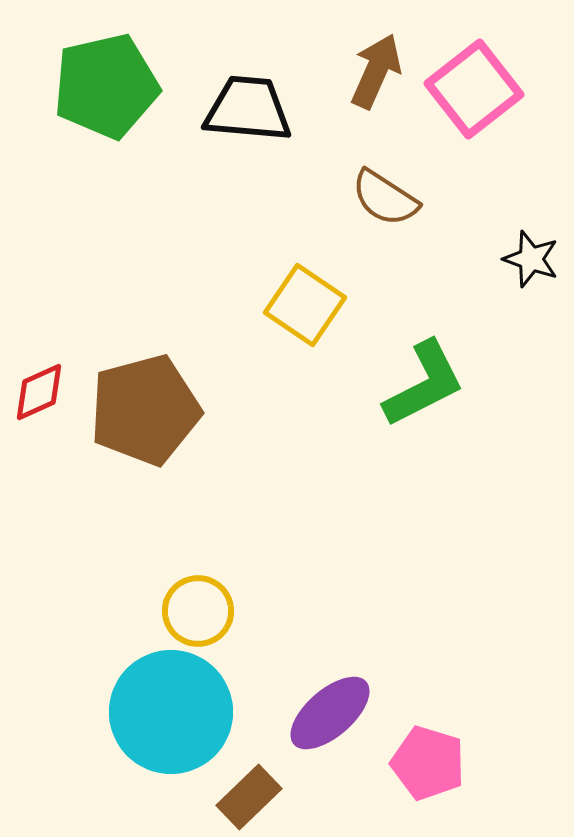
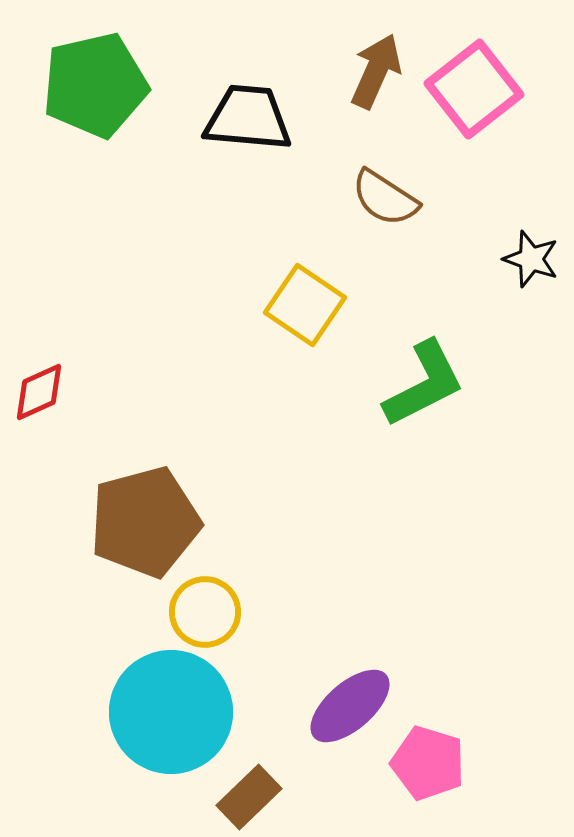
green pentagon: moved 11 px left, 1 px up
black trapezoid: moved 9 px down
brown pentagon: moved 112 px down
yellow circle: moved 7 px right, 1 px down
purple ellipse: moved 20 px right, 7 px up
